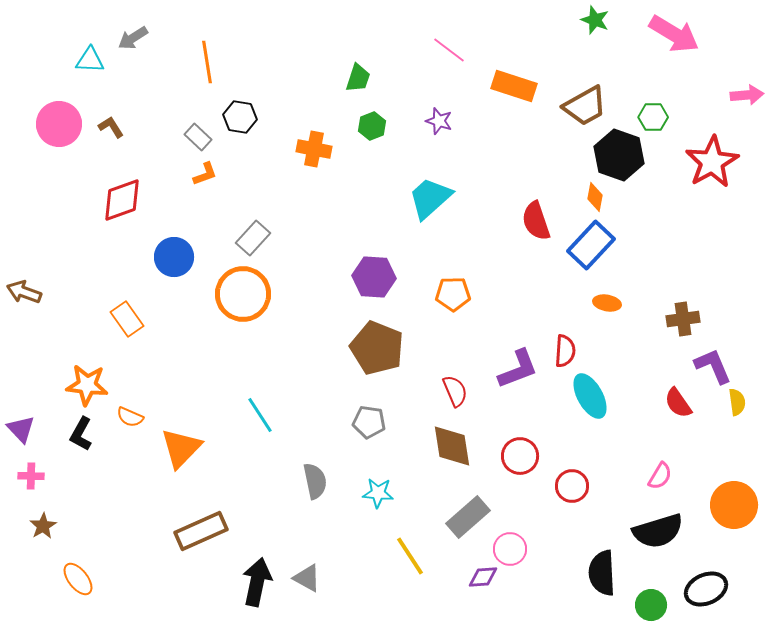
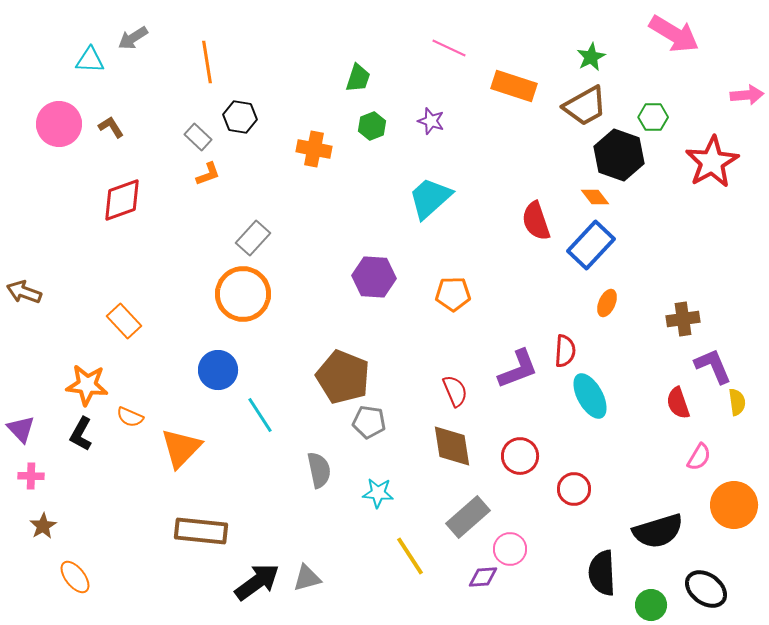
green star at (595, 20): moved 4 px left, 37 px down; rotated 24 degrees clockwise
pink line at (449, 50): moved 2 px up; rotated 12 degrees counterclockwise
purple star at (439, 121): moved 8 px left
orange L-shape at (205, 174): moved 3 px right
orange diamond at (595, 197): rotated 48 degrees counterclockwise
blue circle at (174, 257): moved 44 px right, 113 px down
orange ellipse at (607, 303): rotated 76 degrees counterclockwise
orange rectangle at (127, 319): moved 3 px left, 2 px down; rotated 8 degrees counterclockwise
brown pentagon at (377, 348): moved 34 px left, 29 px down
red semicircle at (678, 403): rotated 16 degrees clockwise
pink semicircle at (660, 476): moved 39 px right, 19 px up
gray semicircle at (315, 481): moved 4 px right, 11 px up
red circle at (572, 486): moved 2 px right, 3 px down
brown rectangle at (201, 531): rotated 30 degrees clockwise
gray triangle at (307, 578): rotated 44 degrees counterclockwise
orange ellipse at (78, 579): moved 3 px left, 2 px up
black arrow at (257, 582): rotated 42 degrees clockwise
black ellipse at (706, 589): rotated 60 degrees clockwise
